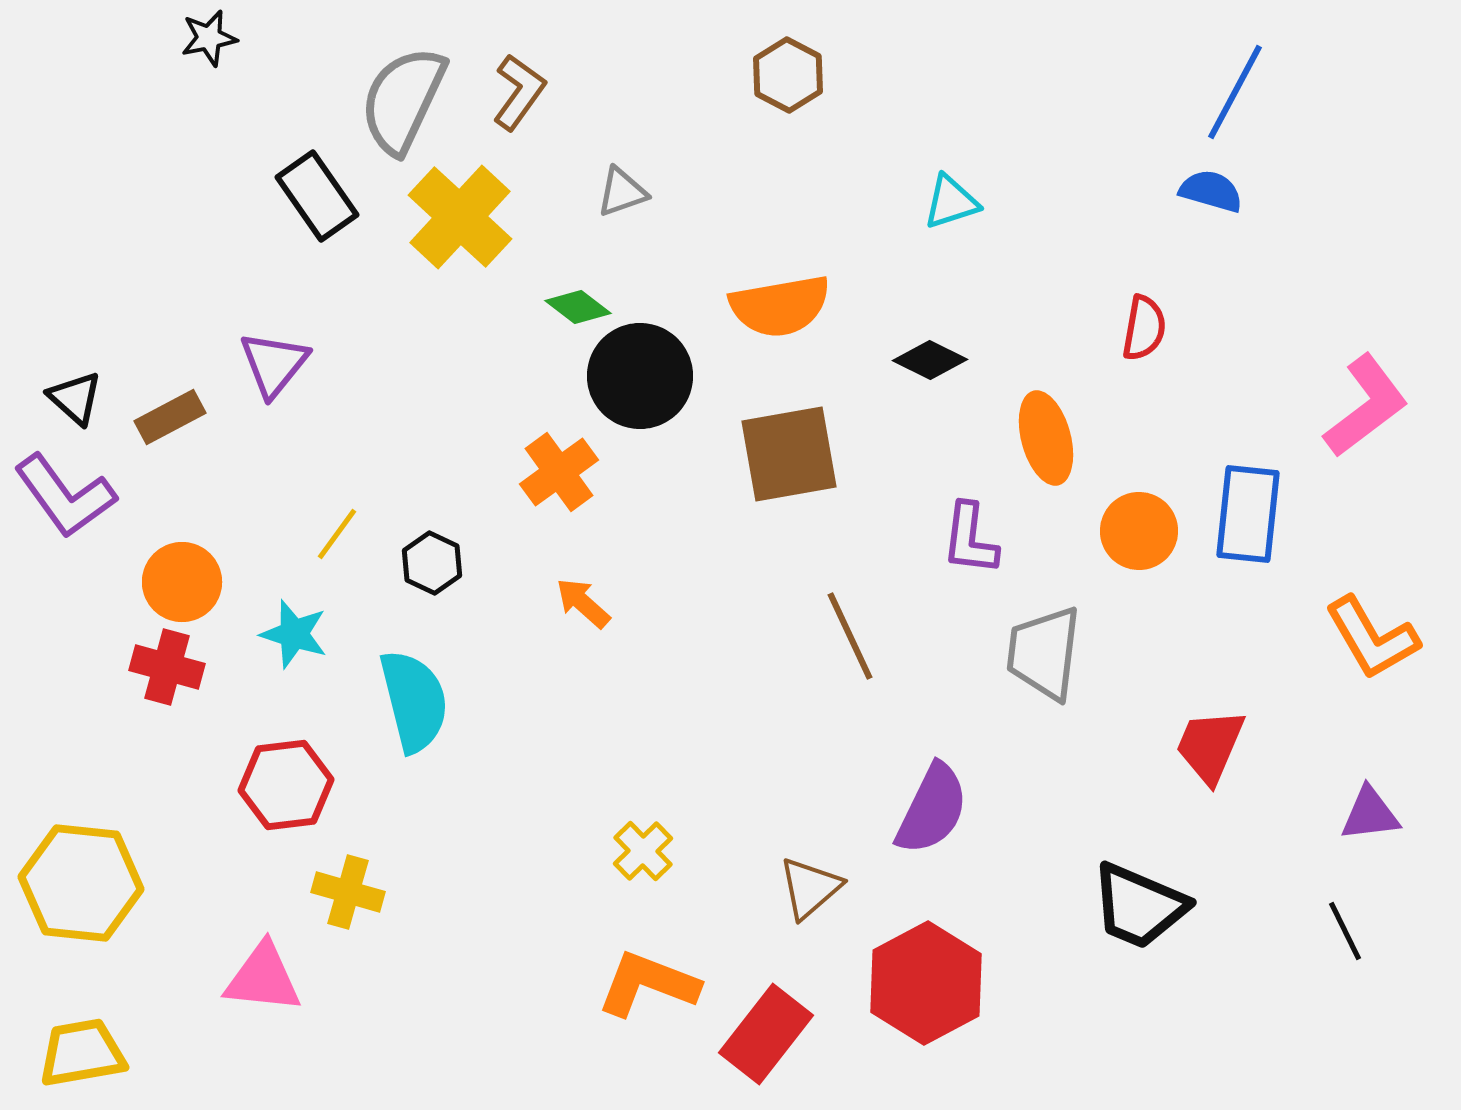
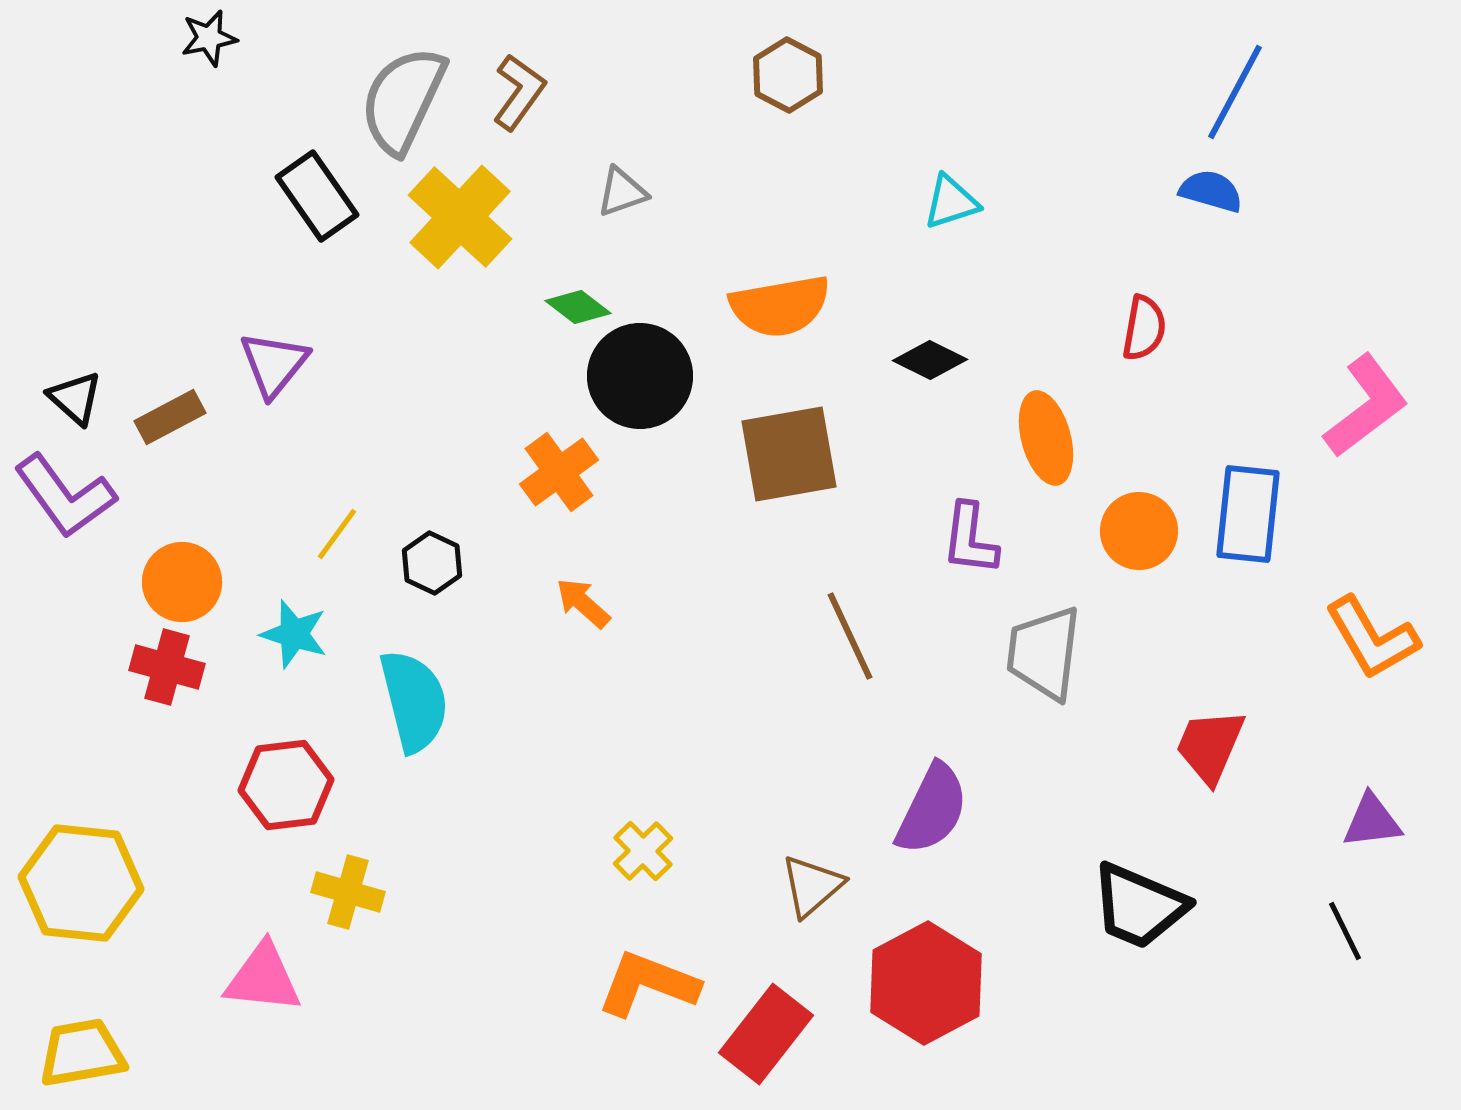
purple triangle at (1370, 814): moved 2 px right, 7 px down
brown triangle at (810, 888): moved 2 px right, 2 px up
